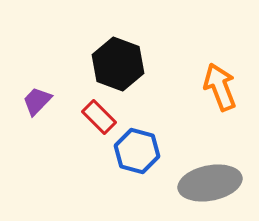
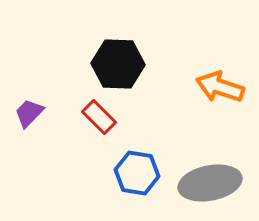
black hexagon: rotated 18 degrees counterclockwise
orange arrow: rotated 51 degrees counterclockwise
purple trapezoid: moved 8 px left, 12 px down
blue hexagon: moved 22 px down; rotated 6 degrees counterclockwise
